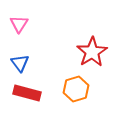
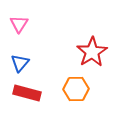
blue triangle: rotated 18 degrees clockwise
orange hexagon: rotated 15 degrees clockwise
